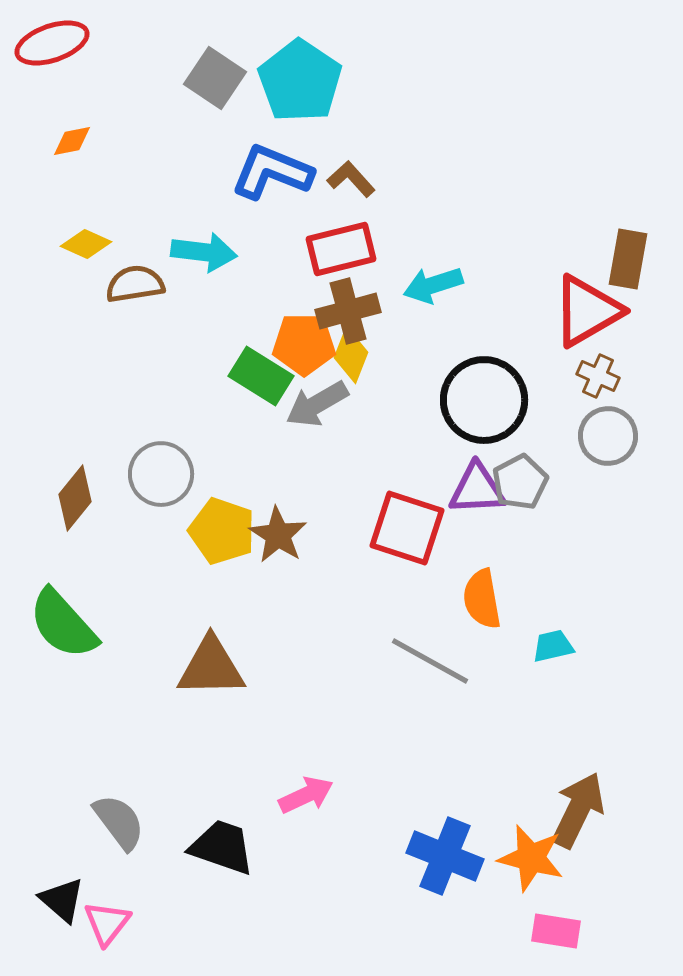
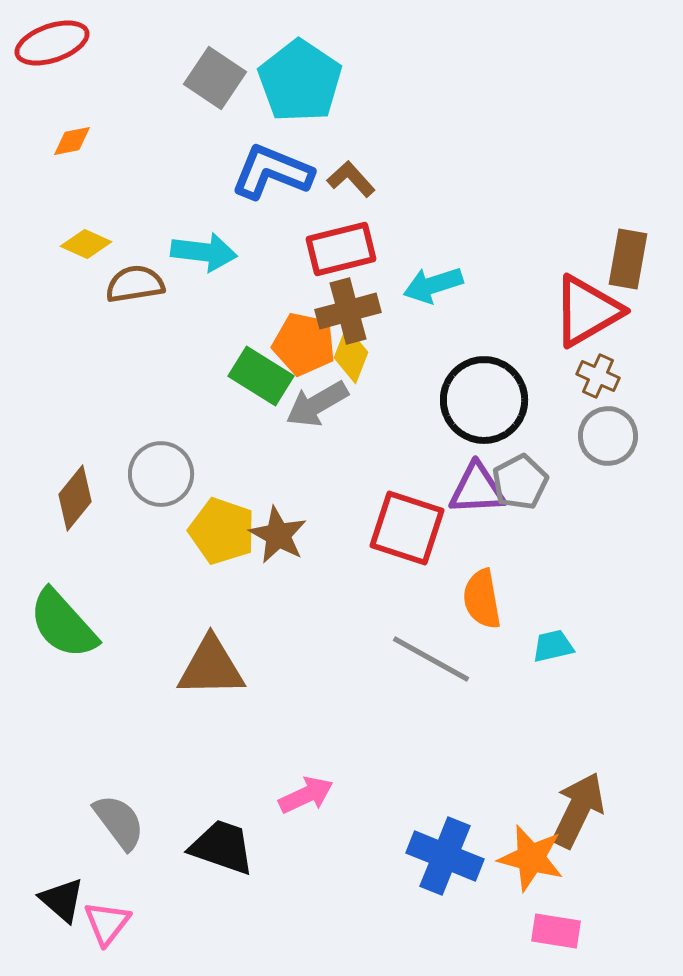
orange pentagon at (304, 344): rotated 12 degrees clockwise
brown star at (278, 535): rotated 4 degrees counterclockwise
gray line at (430, 661): moved 1 px right, 2 px up
